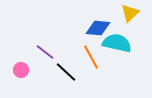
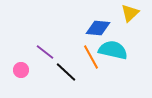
cyan semicircle: moved 4 px left, 7 px down
